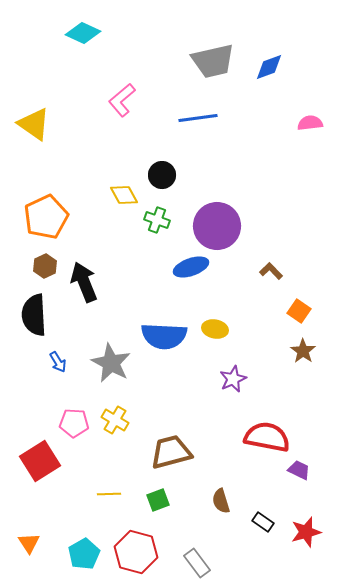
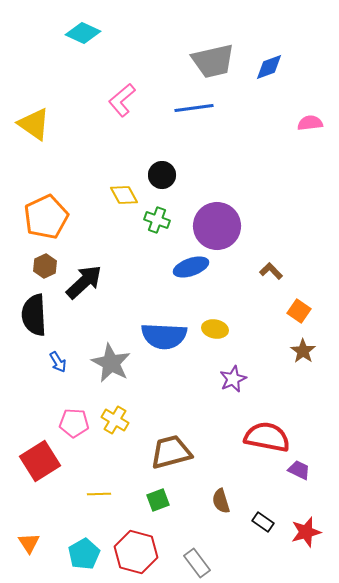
blue line: moved 4 px left, 10 px up
black arrow: rotated 69 degrees clockwise
yellow line: moved 10 px left
